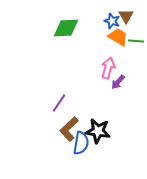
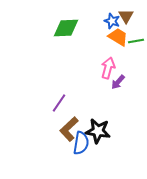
green line: rotated 14 degrees counterclockwise
